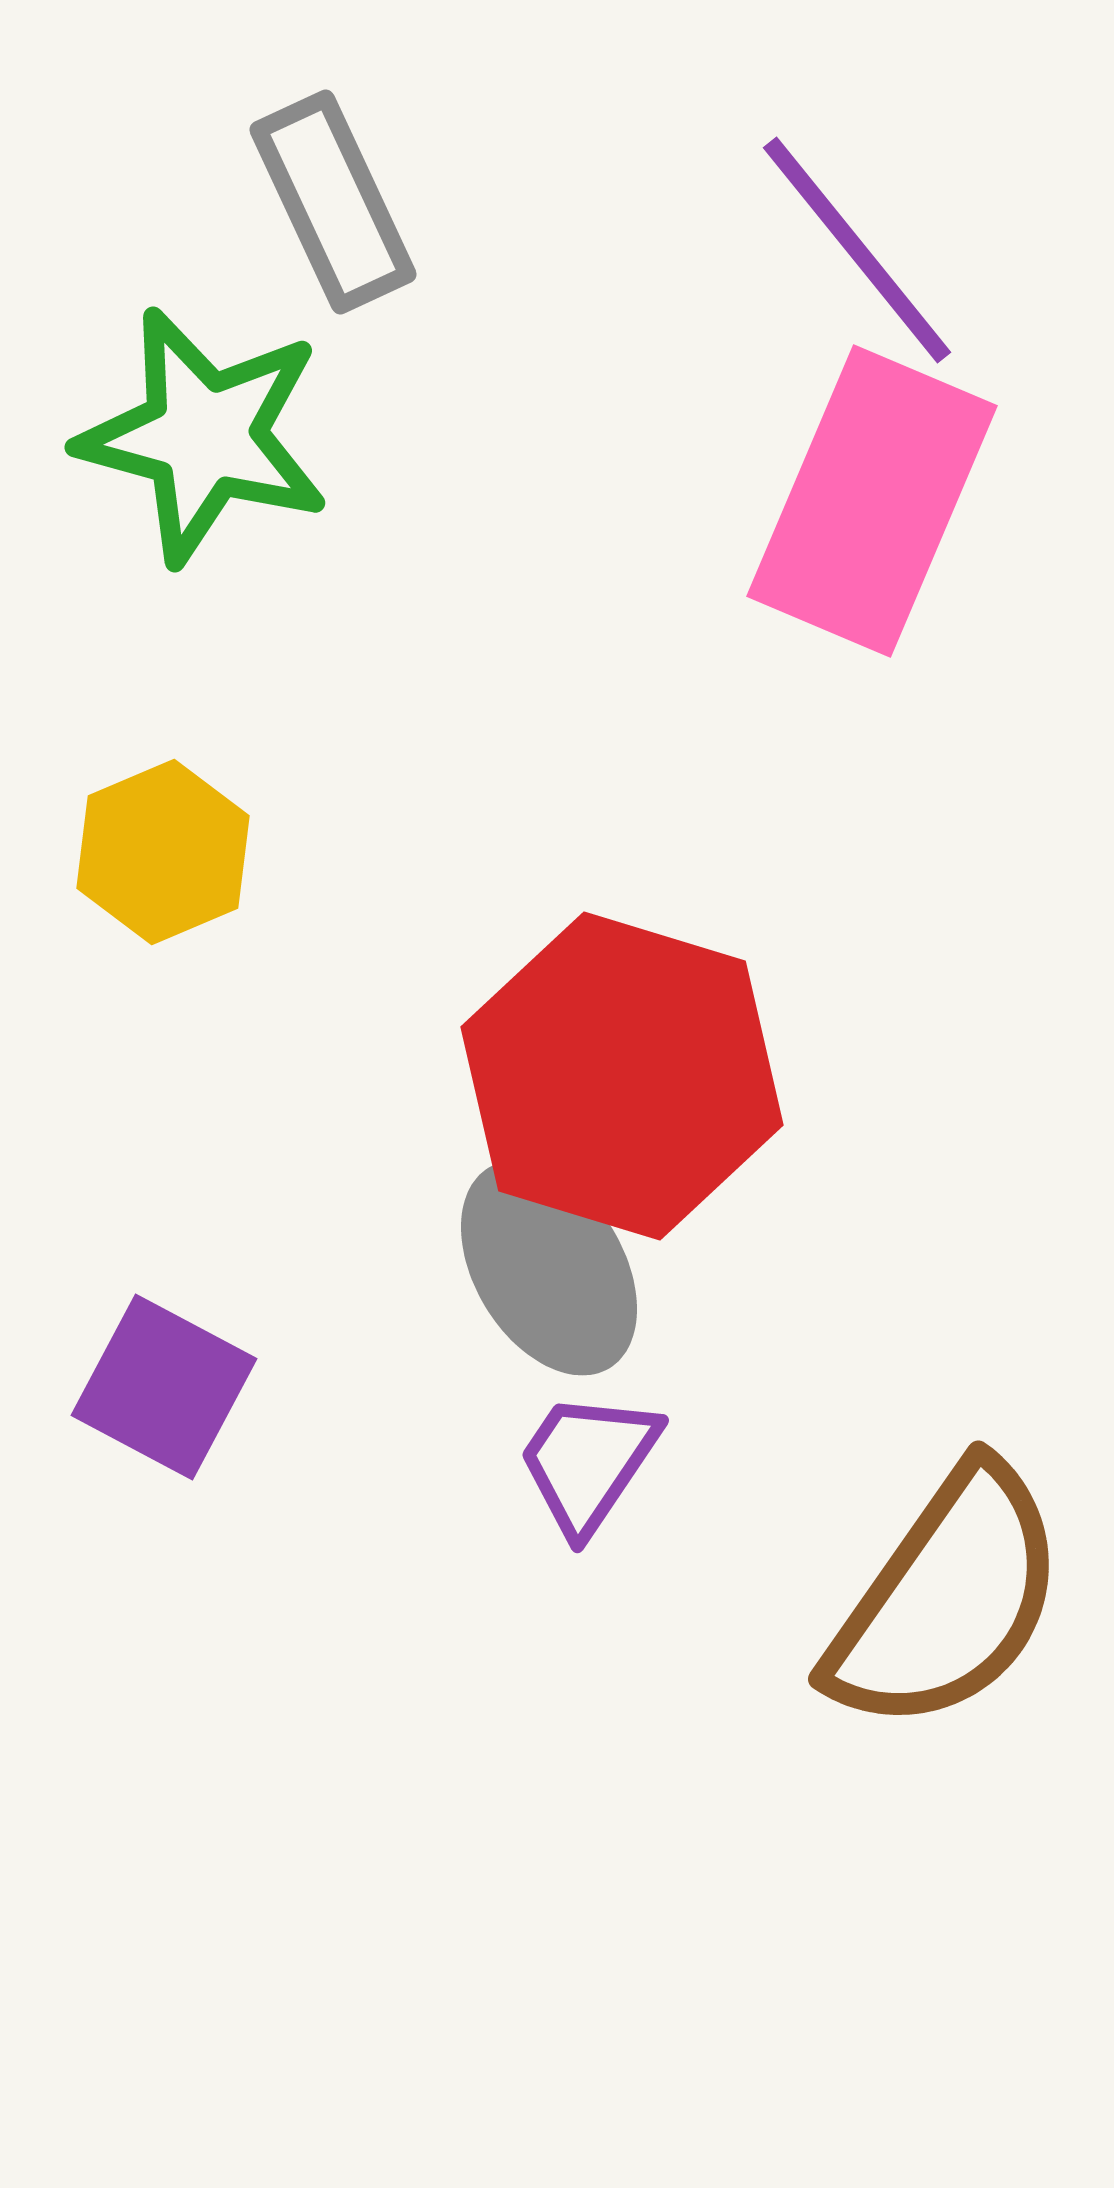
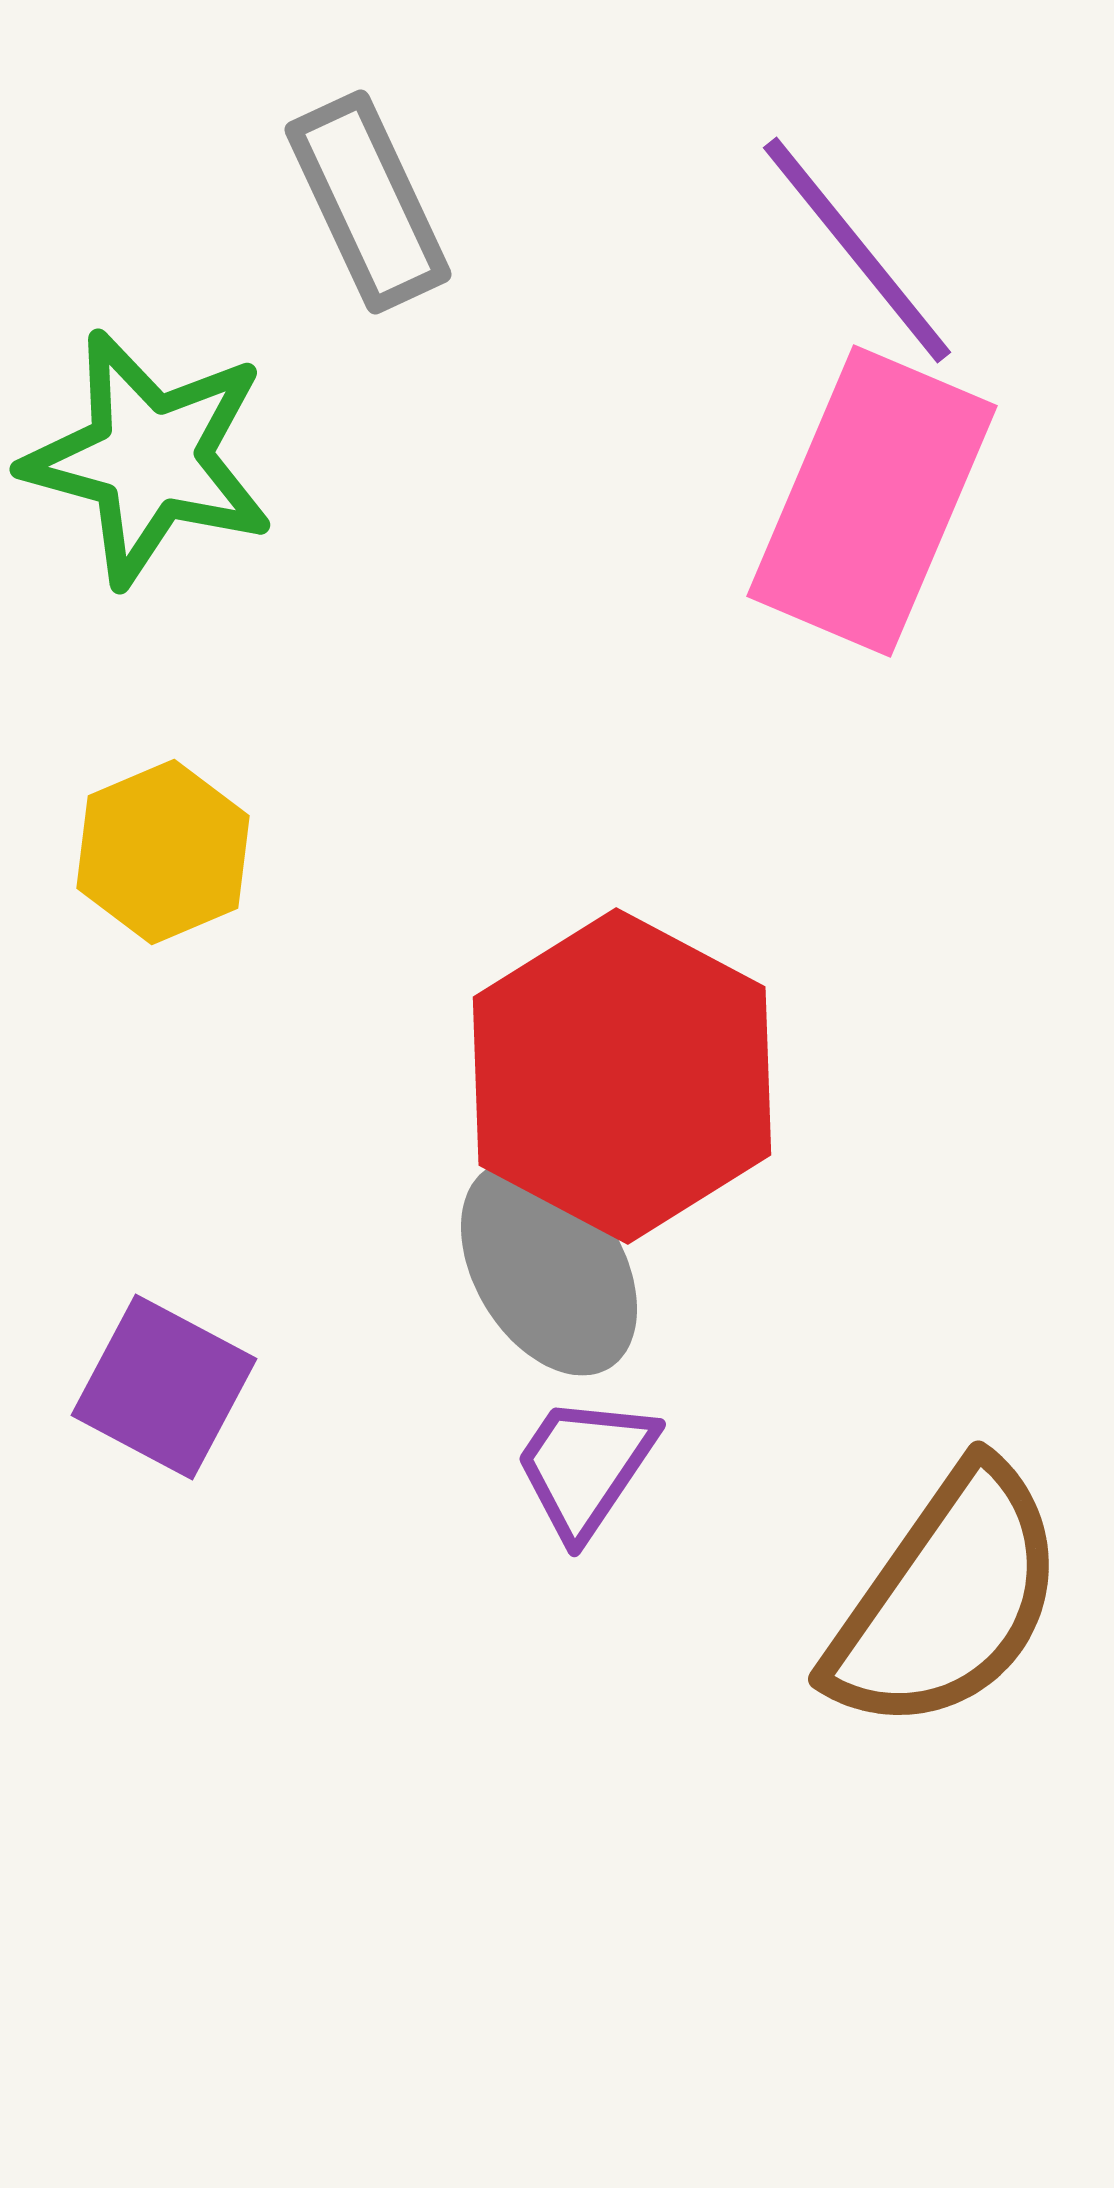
gray rectangle: moved 35 px right
green star: moved 55 px left, 22 px down
red hexagon: rotated 11 degrees clockwise
purple trapezoid: moved 3 px left, 4 px down
